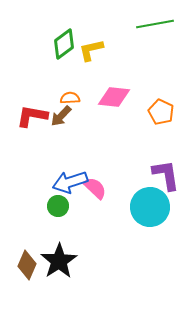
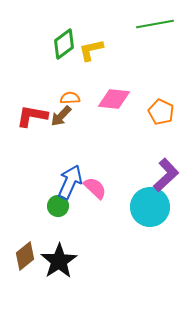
pink diamond: moved 2 px down
purple L-shape: rotated 56 degrees clockwise
blue arrow: rotated 132 degrees clockwise
brown diamond: moved 2 px left, 9 px up; rotated 28 degrees clockwise
